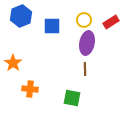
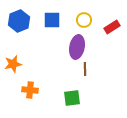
blue hexagon: moved 2 px left, 5 px down
red rectangle: moved 1 px right, 5 px down
blue square: moved 6 px up
purple ellipse: moved 10 px left, 4 px down
orange star: moved 1 px down; rotated 24 degrees clockwise
orange cross: moved 1 px down
green square: rotated 18 degrees counterclockwise
